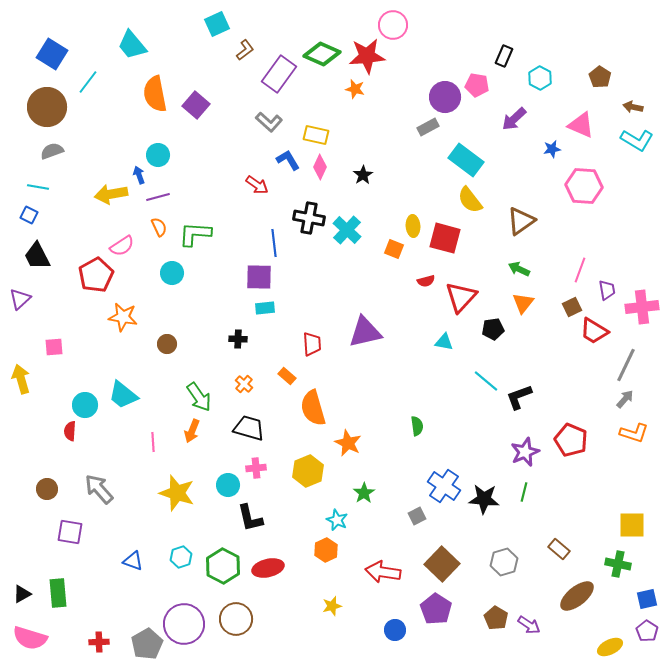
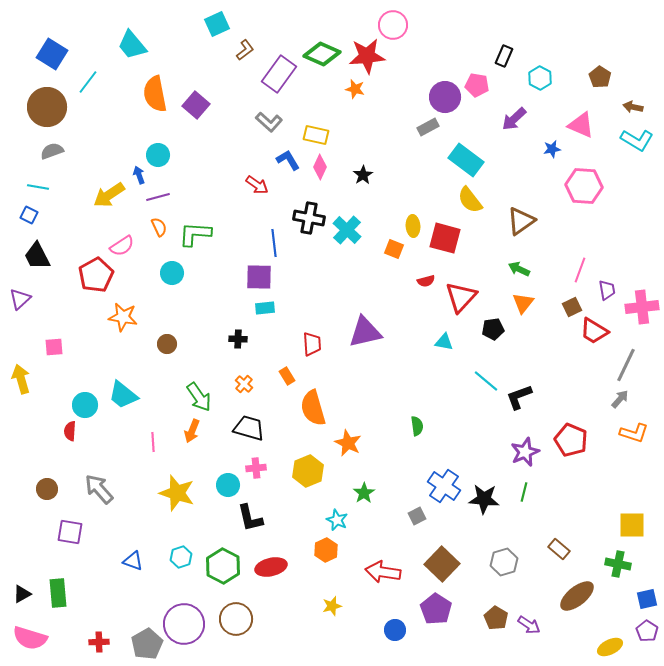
yellow arrow at (111, 194): moved 2 px left, 1 px down; rotated 24 degrees counterclockwise
orange rectangle at (287, 376): rotated 18 degrees clockwise
gray arrow at (625, 399): moved 5 px left
red ellipse at (268, 568): moved 3 px right, 1 px up
